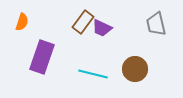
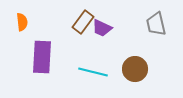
orange semicircle: rotated 24 degrees counterclockwise
purple rectangle: rotated 16 degrees counterclockwise
cyan line: moved 2 px up
